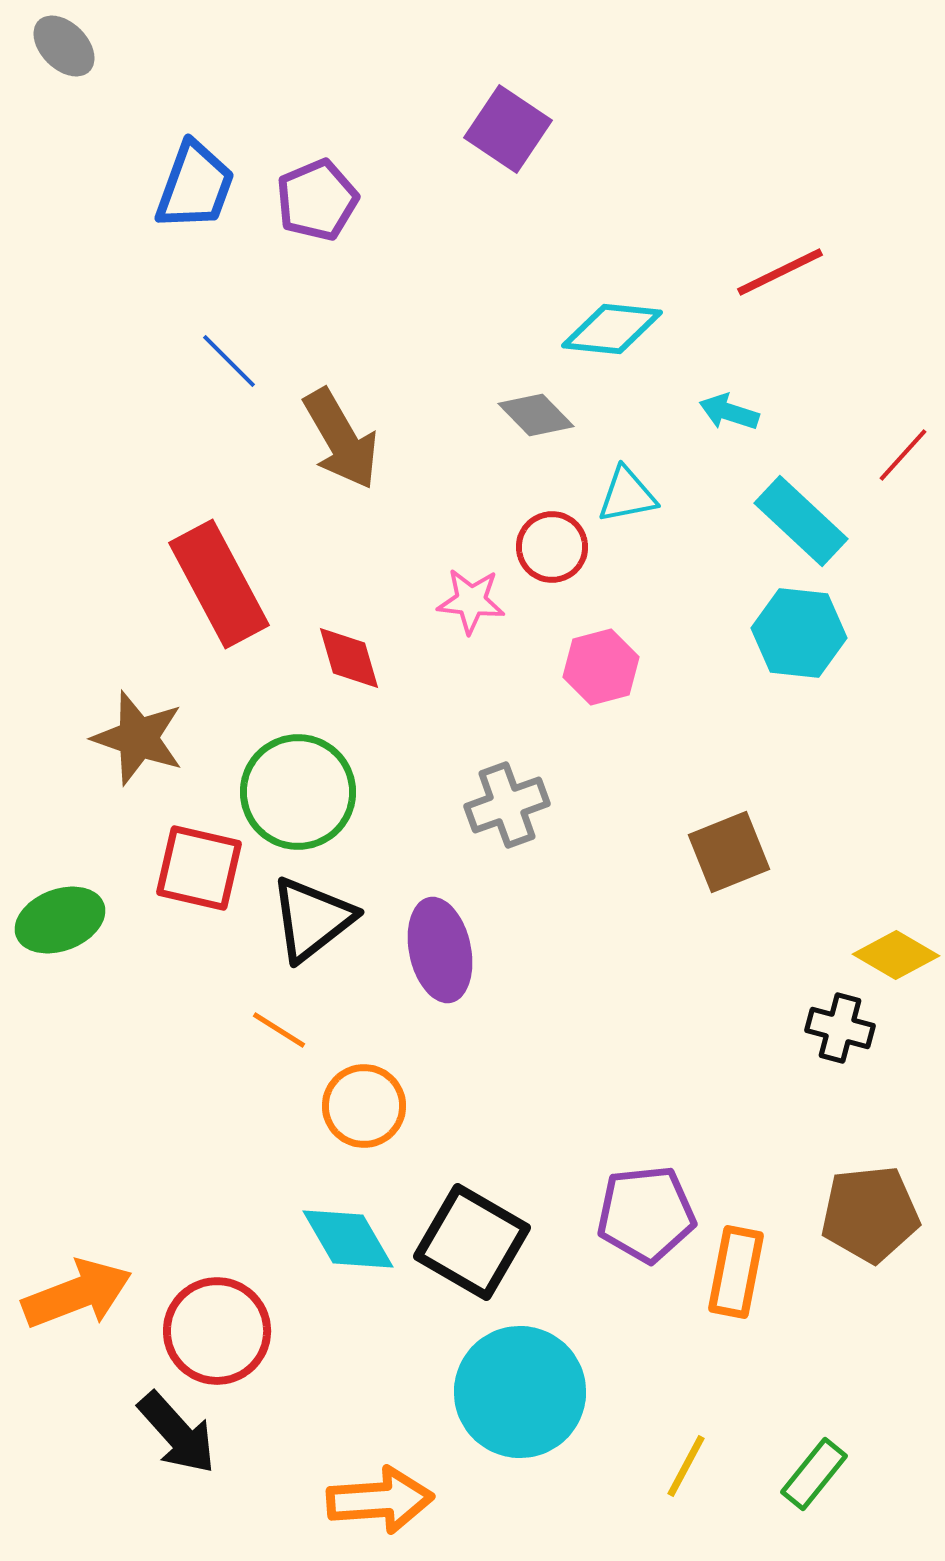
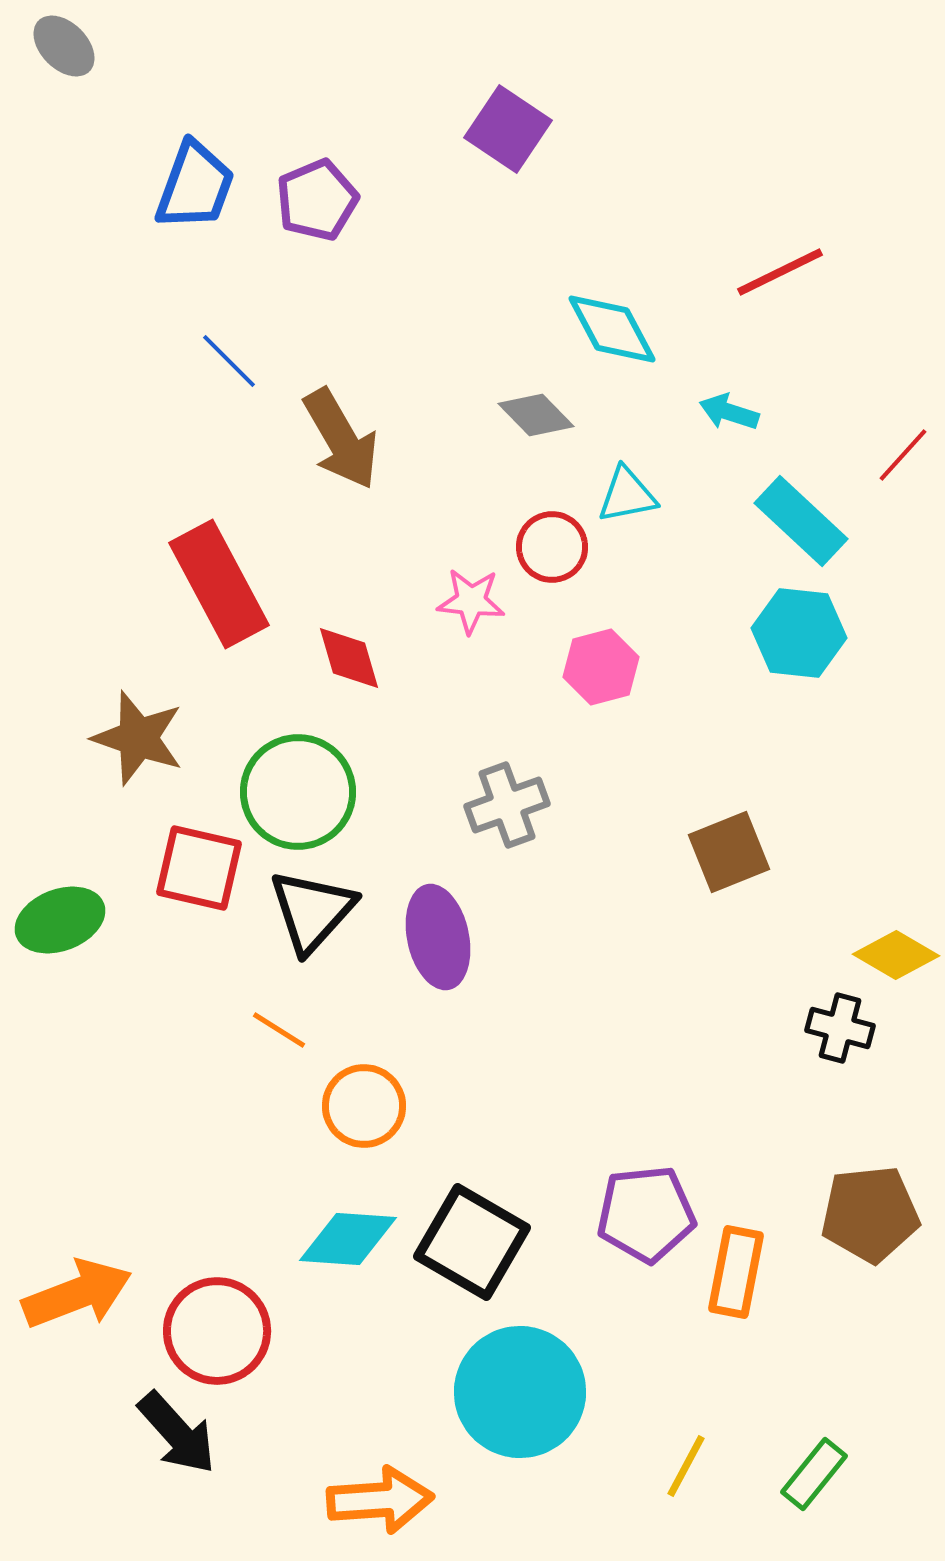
cyan diamond at (612, 329): rotated 56 degrees clockwise
black triangle at (312, 919): moved 8 px up; rotated 10 degrees counterclockwise
purple ellipse at (440, 950): moved 2 px left, 13 px up
cyan diamond at (348, 1239): rotated 56 degrees counterclockwise
